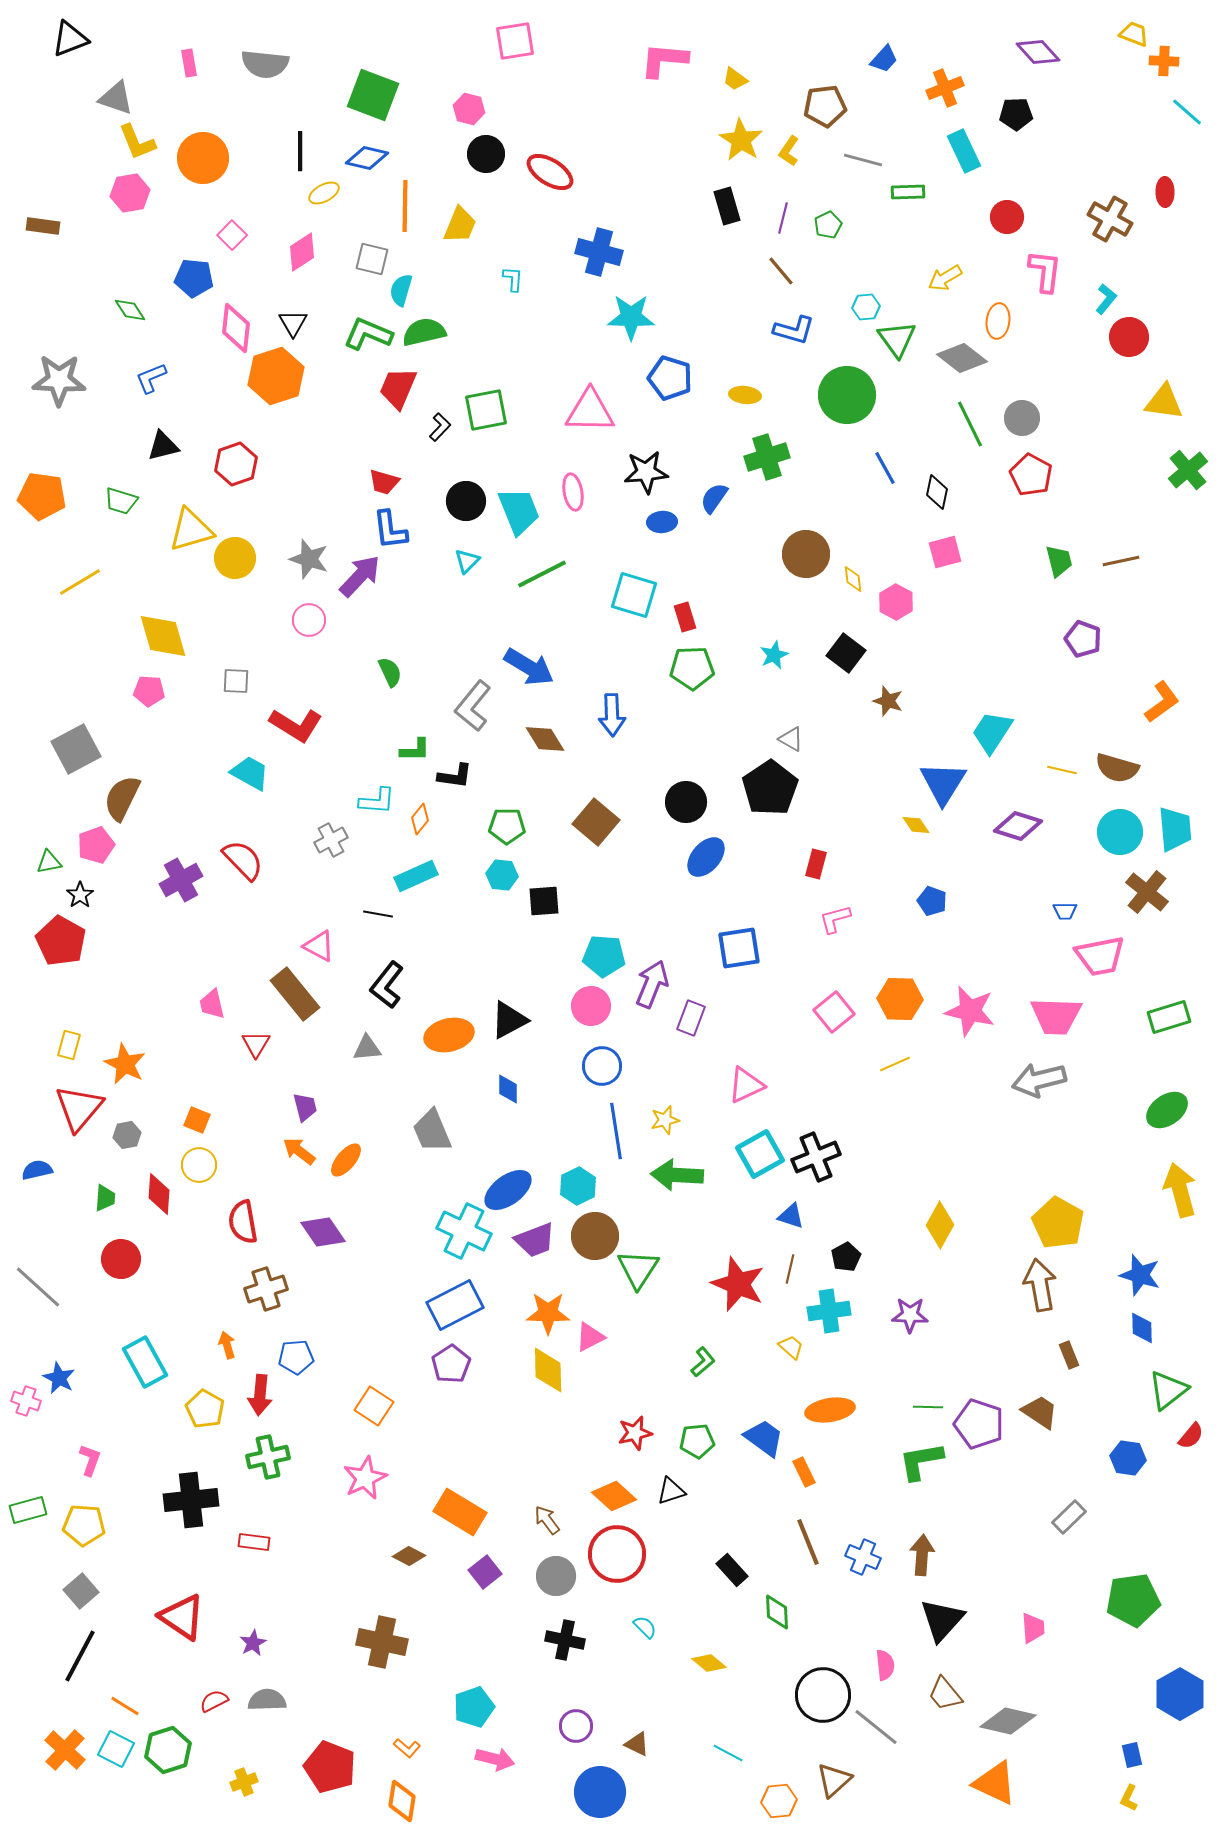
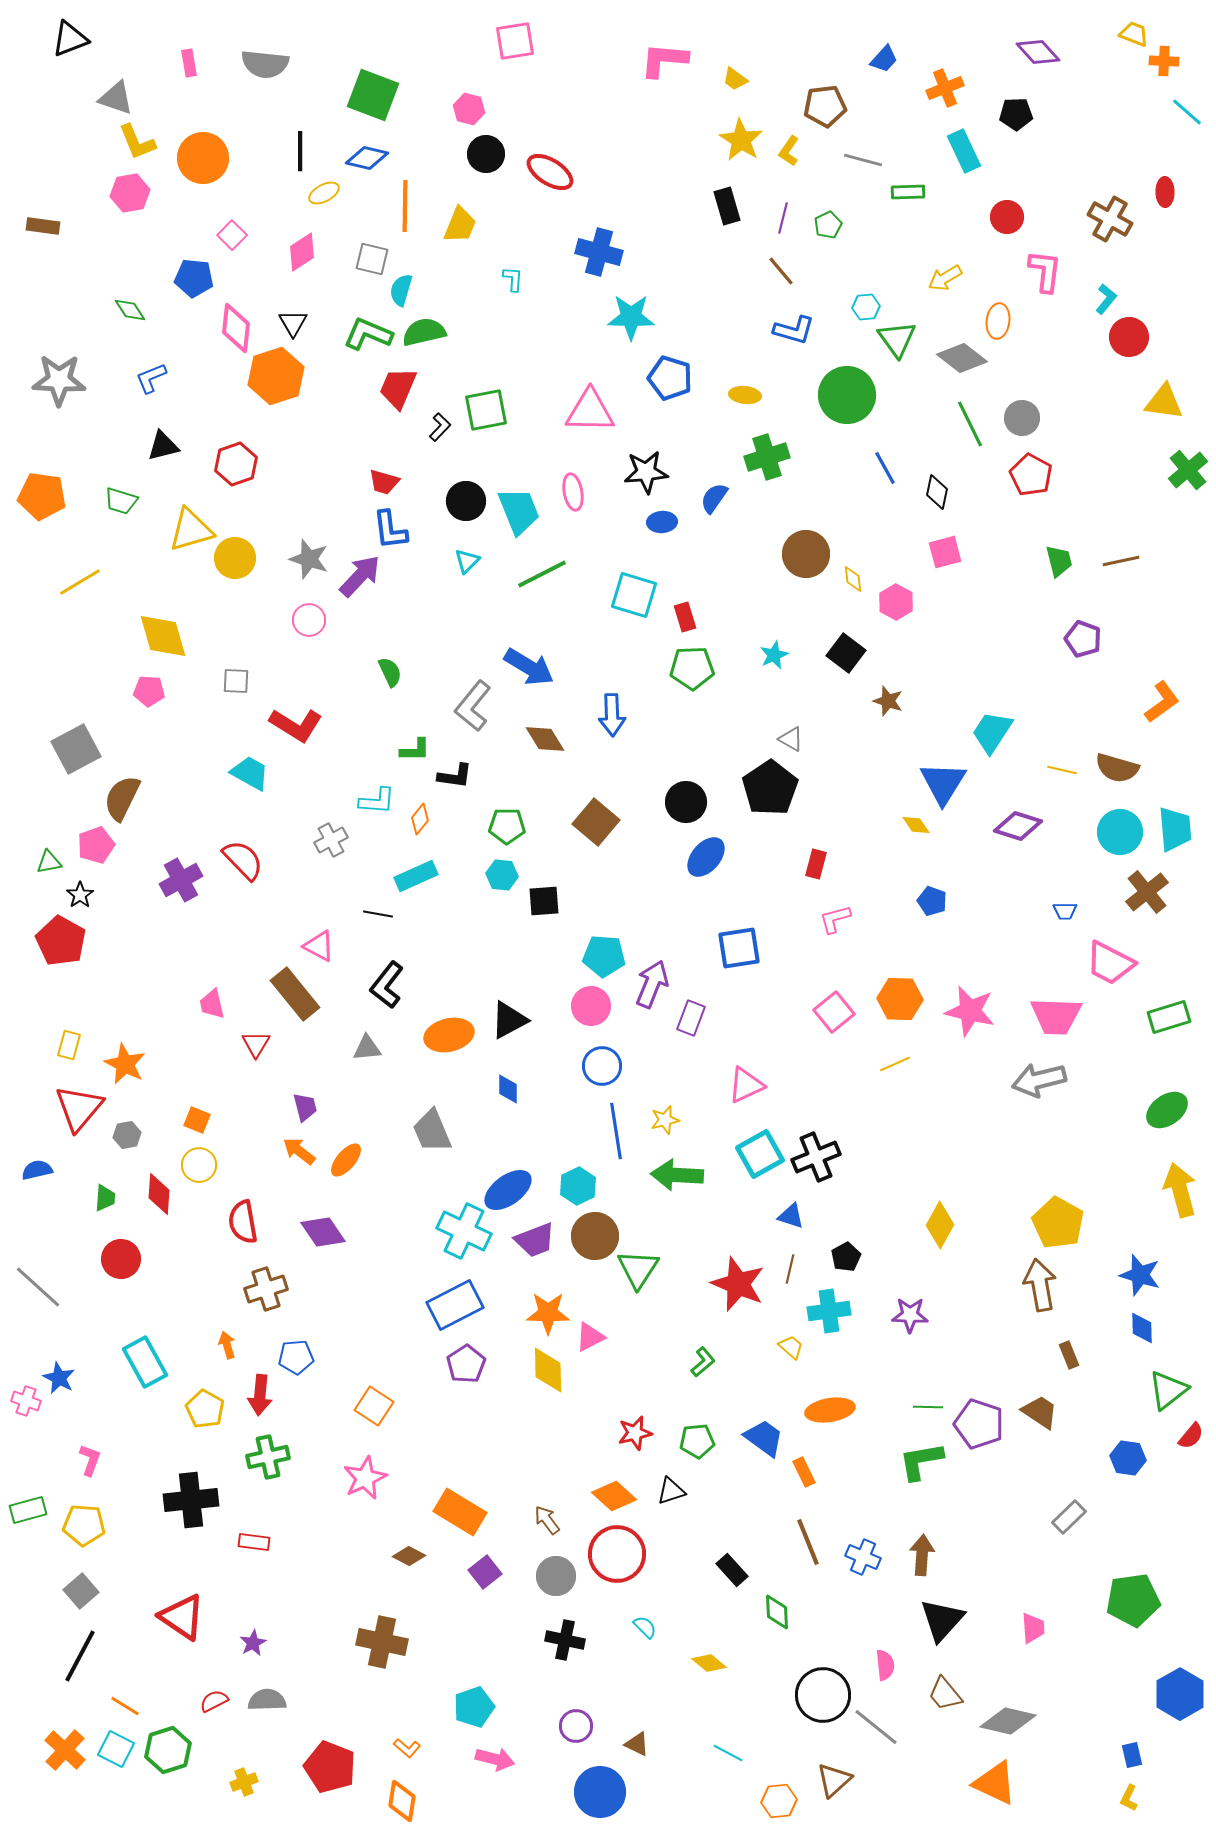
brown cross at (1147, 892): rotated 12 degrees clockwise
pink trapezoid at (1100, 956): moved 10 px right, 7 px down; rotated 38 degrees clockwise
purple pentagon at (451, 1364): moved 15 px right
